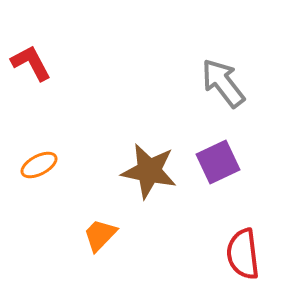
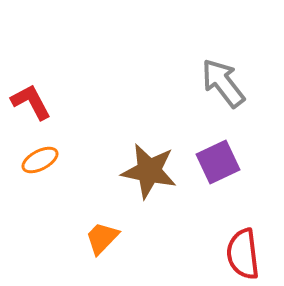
red L-shape: moved 39 px down
orange ellipse: moved 1 px right, 5 px up
orange trapezoid: moved 2 px right, 3 px down
